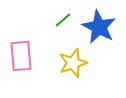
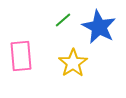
yellow star: rotated 16 degrees counterclockwise
